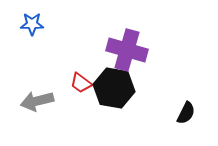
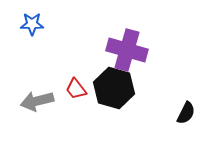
red trapezoid: moved 5 px left, 6 px down; rotated 15 degrees clockwise
black hexagon: rotated 6 degrees clockwise
